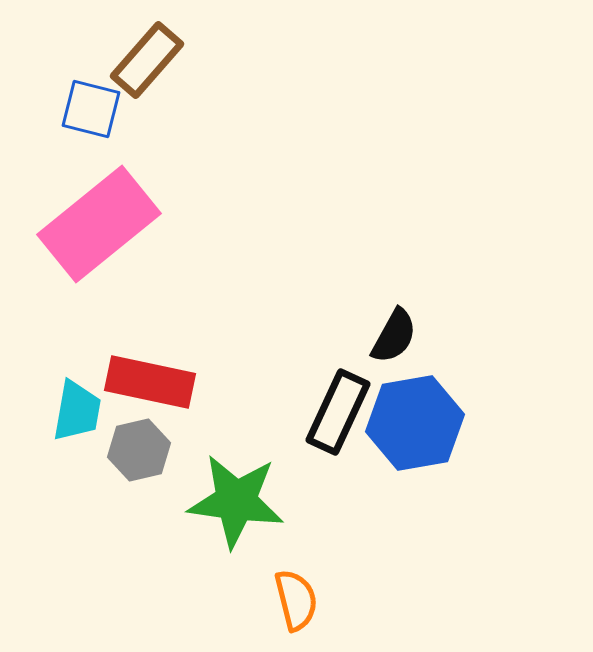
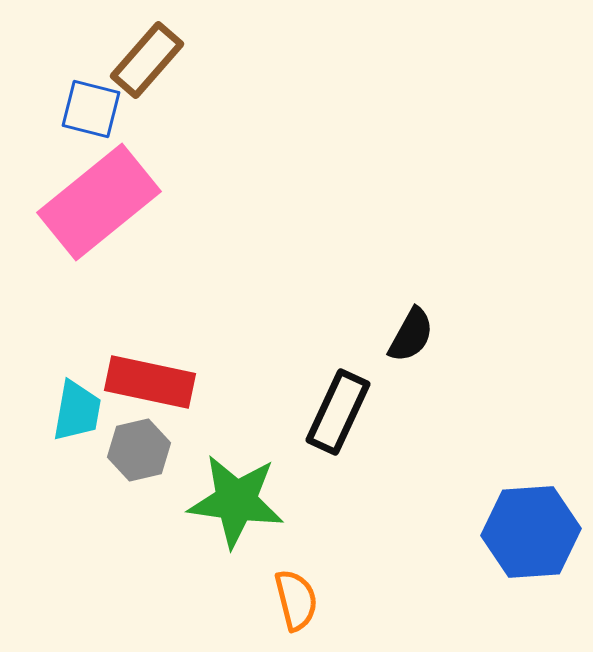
pink rectangle: moved 22 px up
black semicircle: moved 17 px right, 1 px up
blue hexagon: moved 116 px right, 109 px down; rotated 6 degrees clockwise
